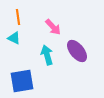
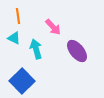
orange line: moved 1 px up
cyan arrow: moved 11 px left, 6 px up
blue square: rotated 35 degrees counterclockwise
